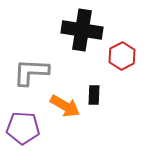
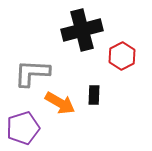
black cross: rotated 24 degrees counterclockwise
gray L-shape: moved 1 px right, 1 px down
orange arrow: moved 5 px left, 3 px up
purple pentagon: rotated 20 degrees counterclockwise
